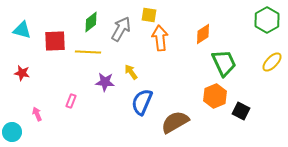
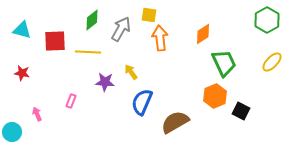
green diamond: moved 1 px right, 2 px up
